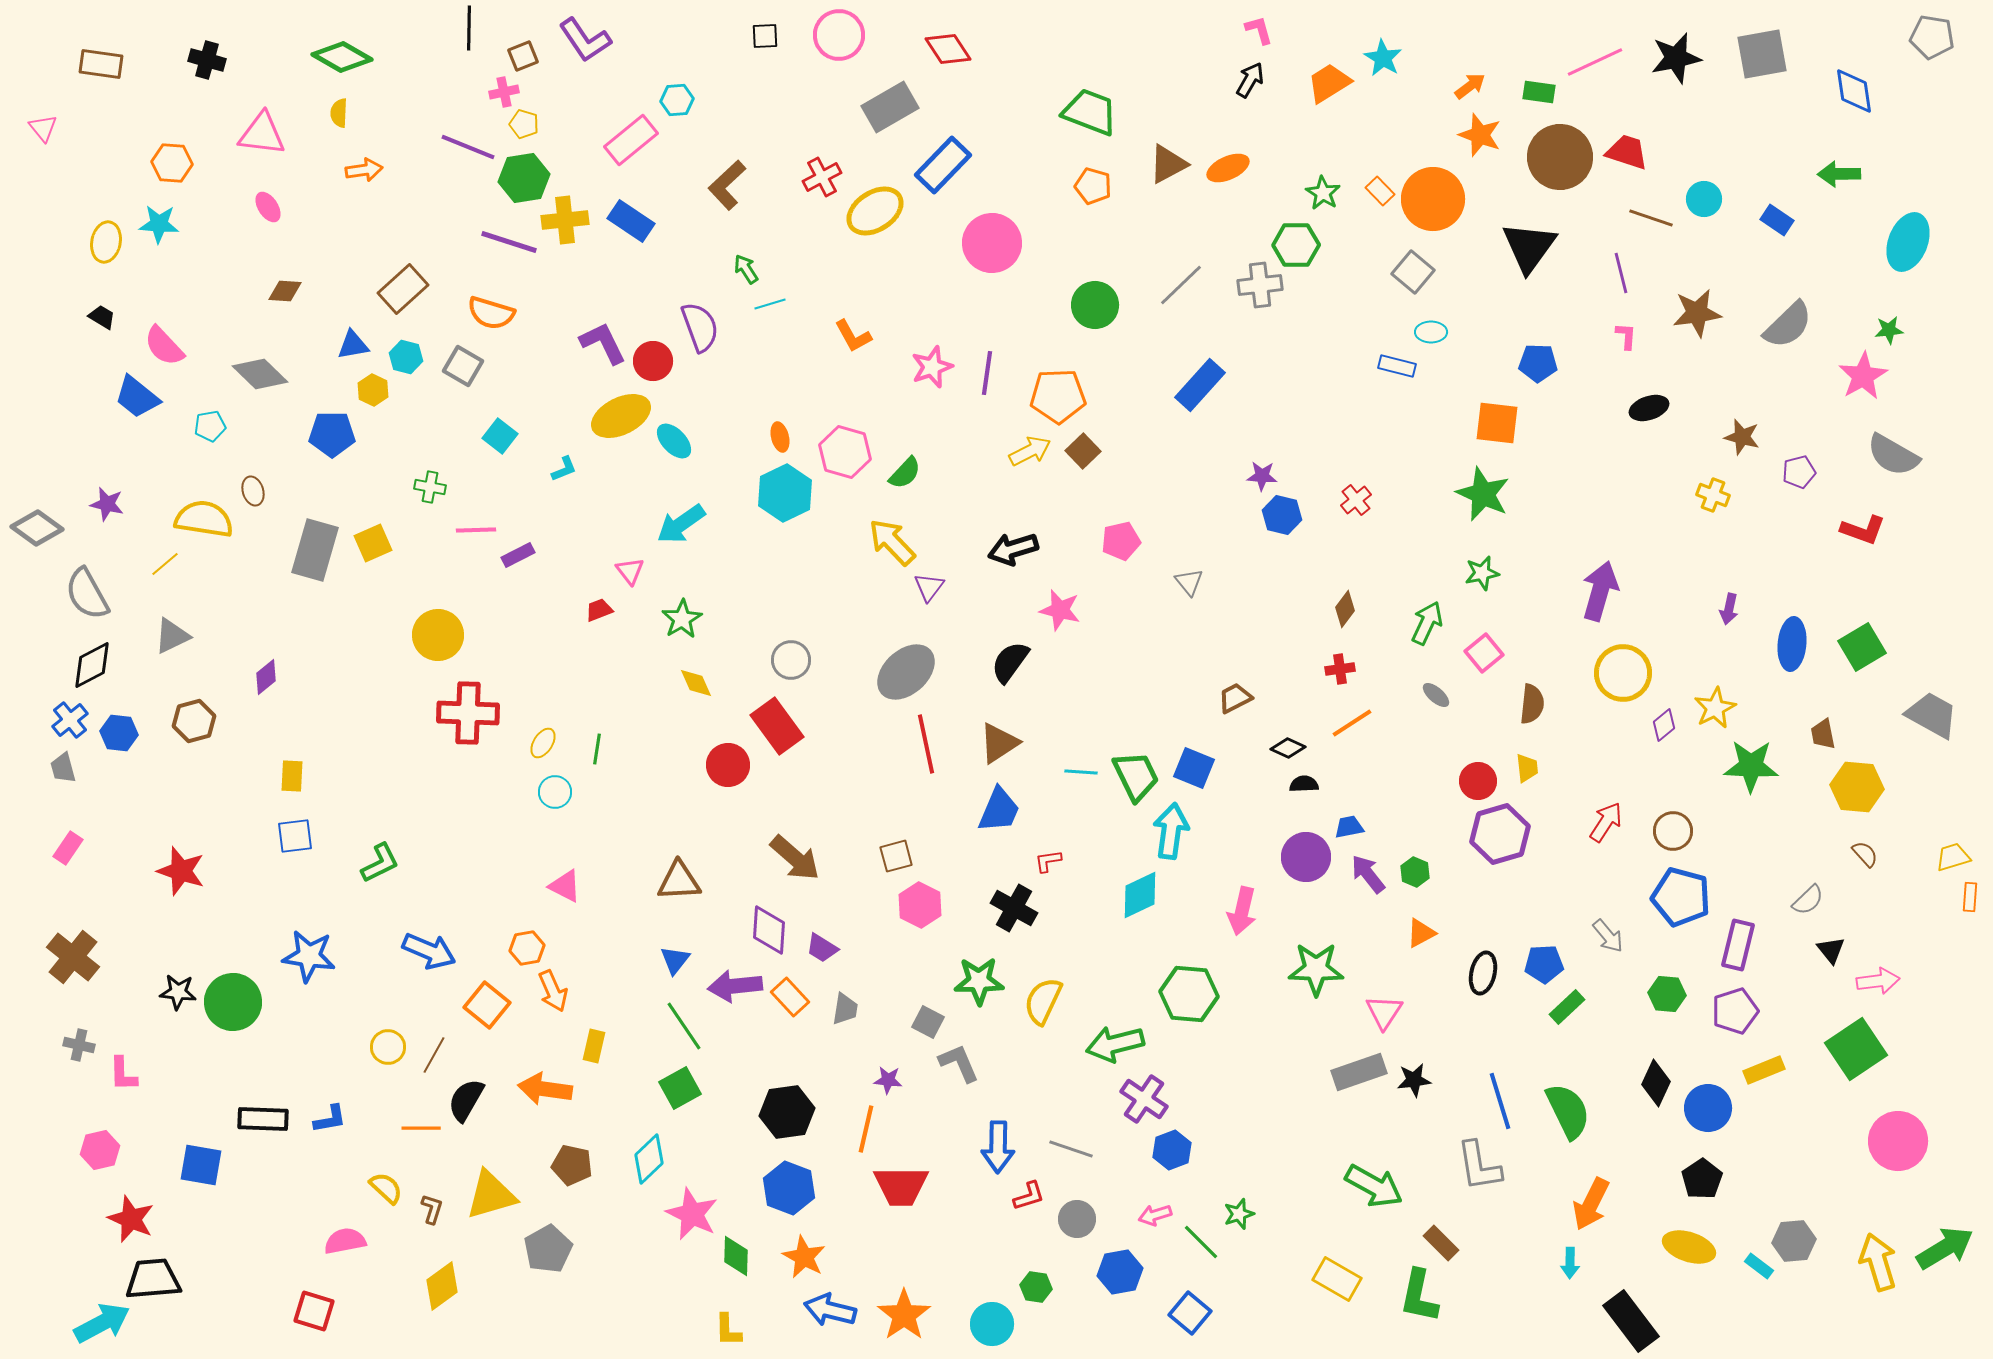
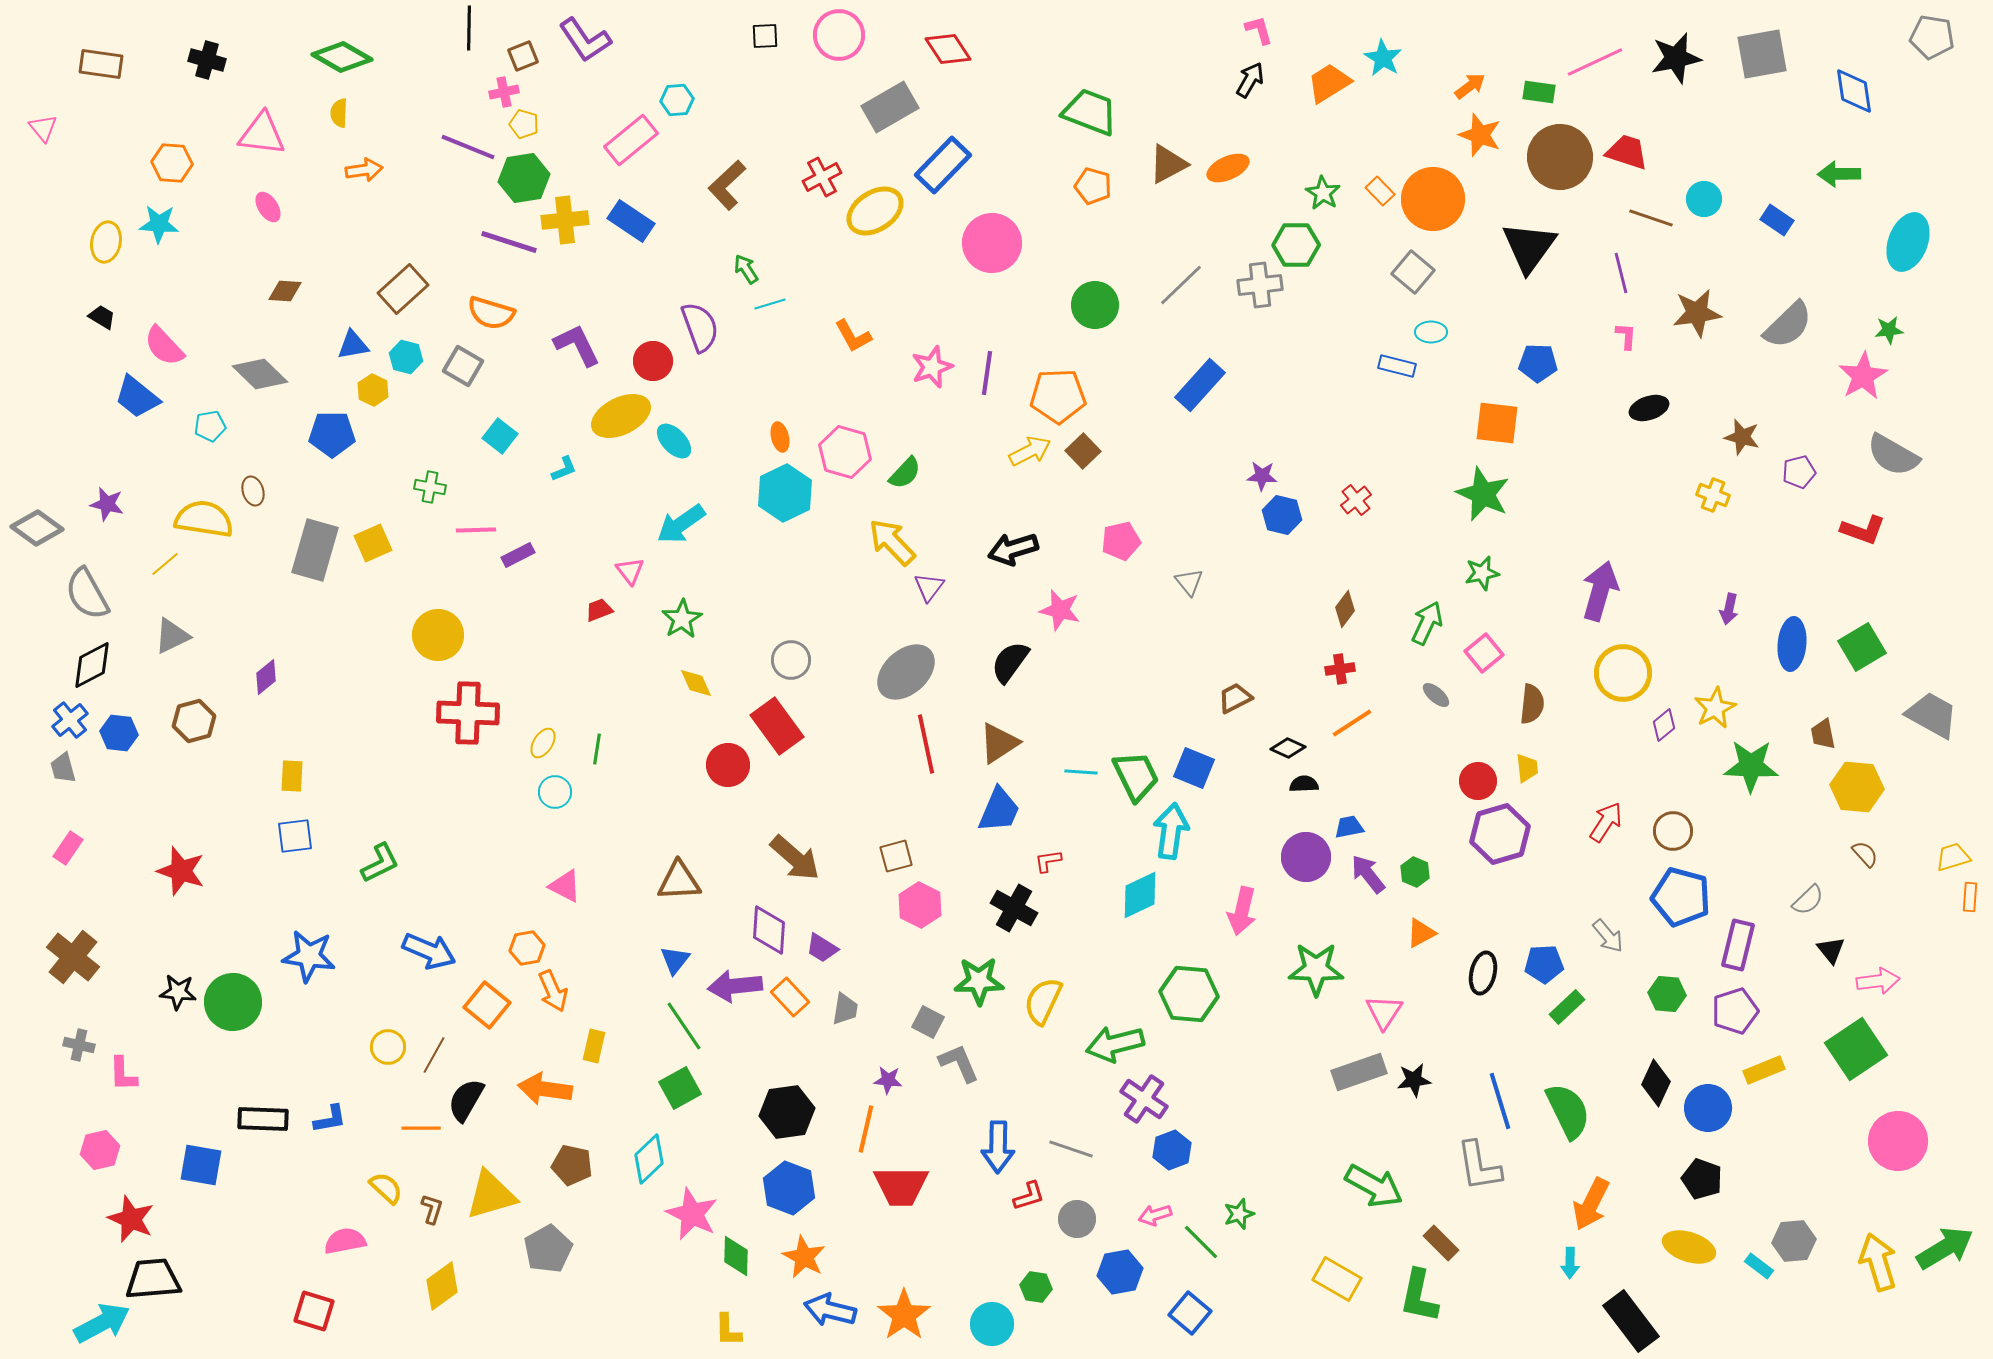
purple L-shape at (603, 343): moved 26 px left, 2 px down
black pentagon at (1702, 1179): rotated 18 degrees counterclockwise
